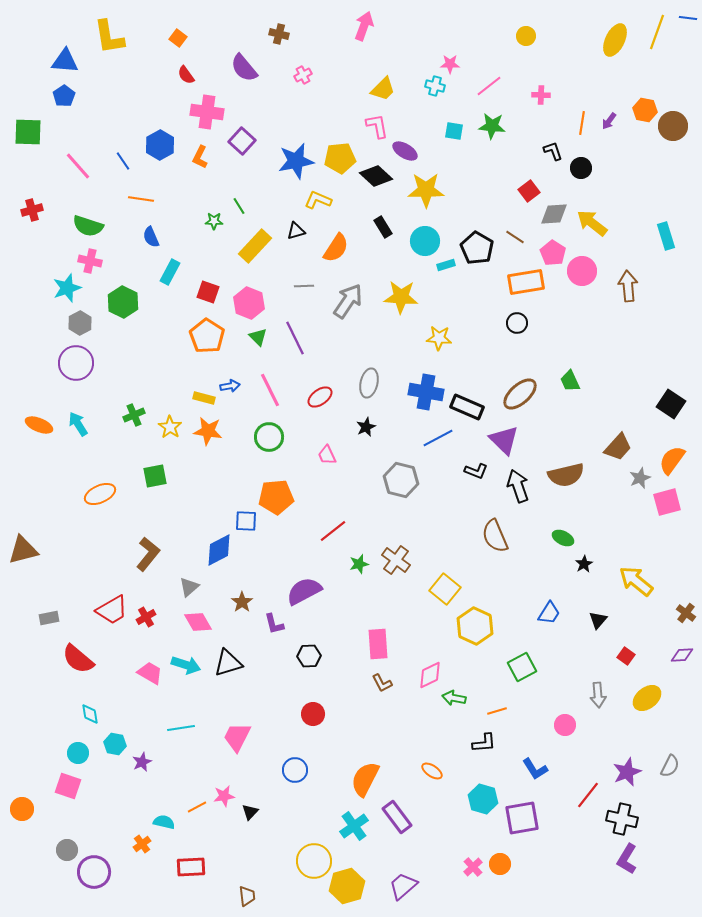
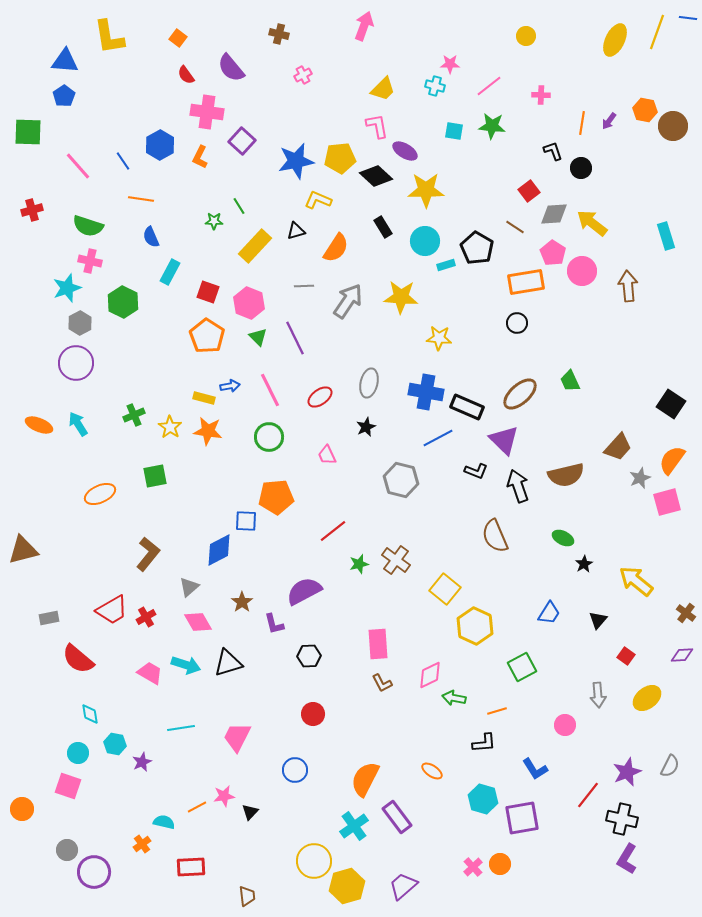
purple semicircle at (244, 68): moved 13 px left
brown line at (515, 237): moved 10 px up
